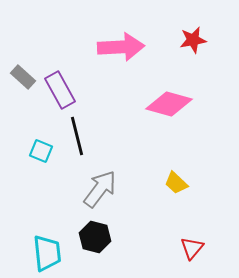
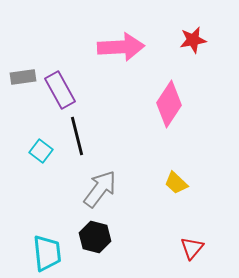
gray rectangle: rotated 50 degrees counterclockwise
pink diamond: rotated 72 degrees counterclockwise
cyan square: rotated 15 degrees clockwise
